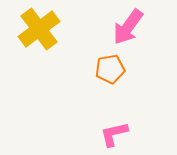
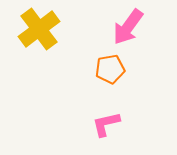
pink L-shape: moved 8 px left, 10 px up
